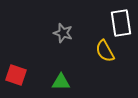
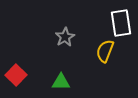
gray star: moved 2 px right, 4 px down; rotated 24 degrees clockwise
yellow semicircle: rotated 50 degrees clockwise
red square: rotated 25 degrees clockwise
